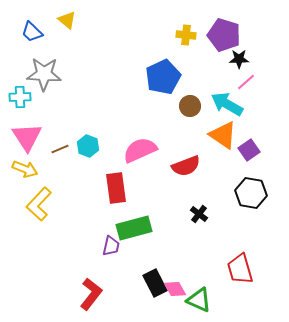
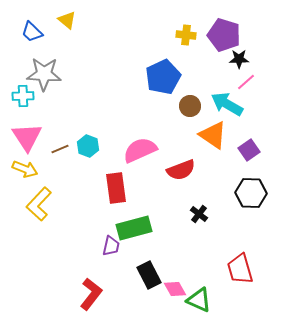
cyan cross: moved 3 px right, 1 px up
orange triangle: moved 10 px left
red semicircle: moved 5 px left, 4 px down
black hexagon: rotated 8 degrees counterclockwise
black rectangle: moved 6 px left, 8 px up
